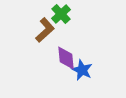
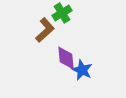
green cross: moved 1 px right, 1 px up; rotated 12 degrees clockwise
